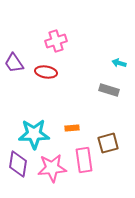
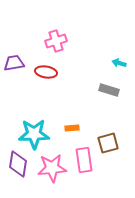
purple trapezoid: rotated 115 degrees clockwise
